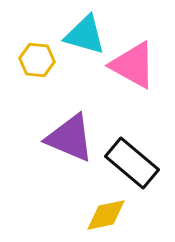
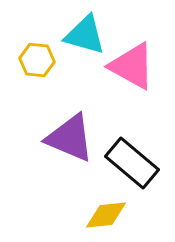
pink triangle: moved 1 px left, 1 px down
yellow diamond: rotated 6 degrees clockwise
